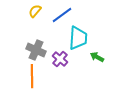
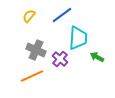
yellow semicircle: moved 6 px left, 5 px down
orange line: rotated 65 degrees clockwise
